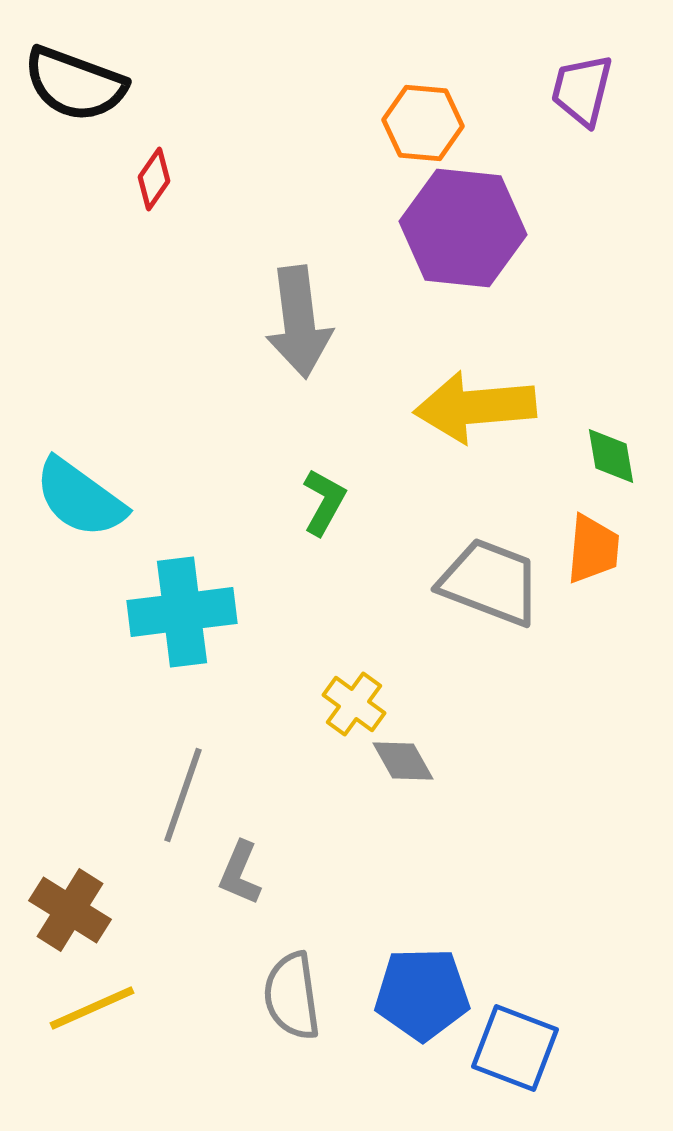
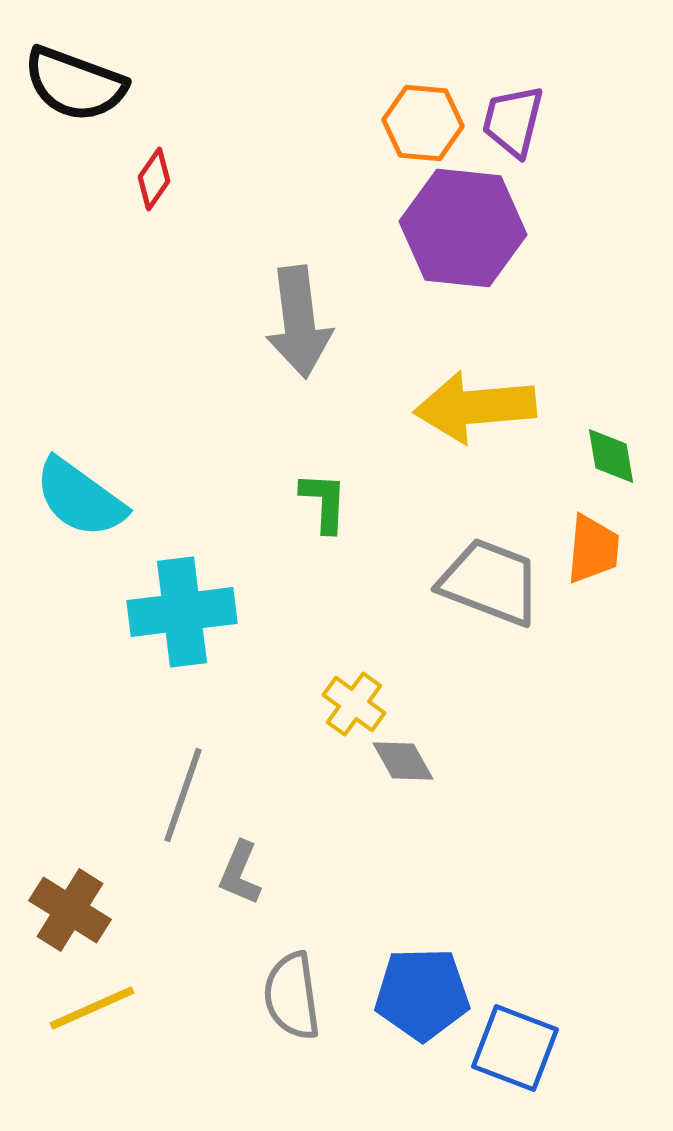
purple trapezoid: moved 69 px left, 31 px down
green L-shape: rotated 26 degrees counterclockwise
